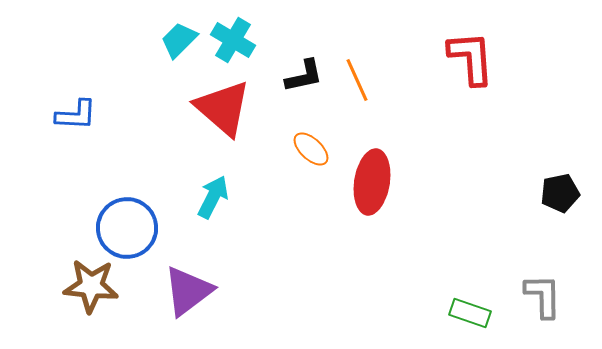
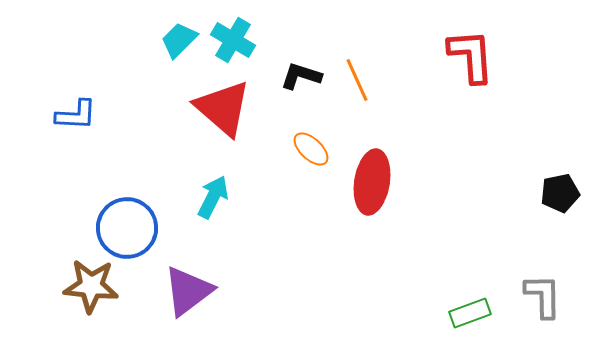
red L-shape: moved 2 px up
black L-shape: moved 3 px left; rotated 150 degrees counterclockwise
green rectangle: rotated 39 degrees counterclockwise
